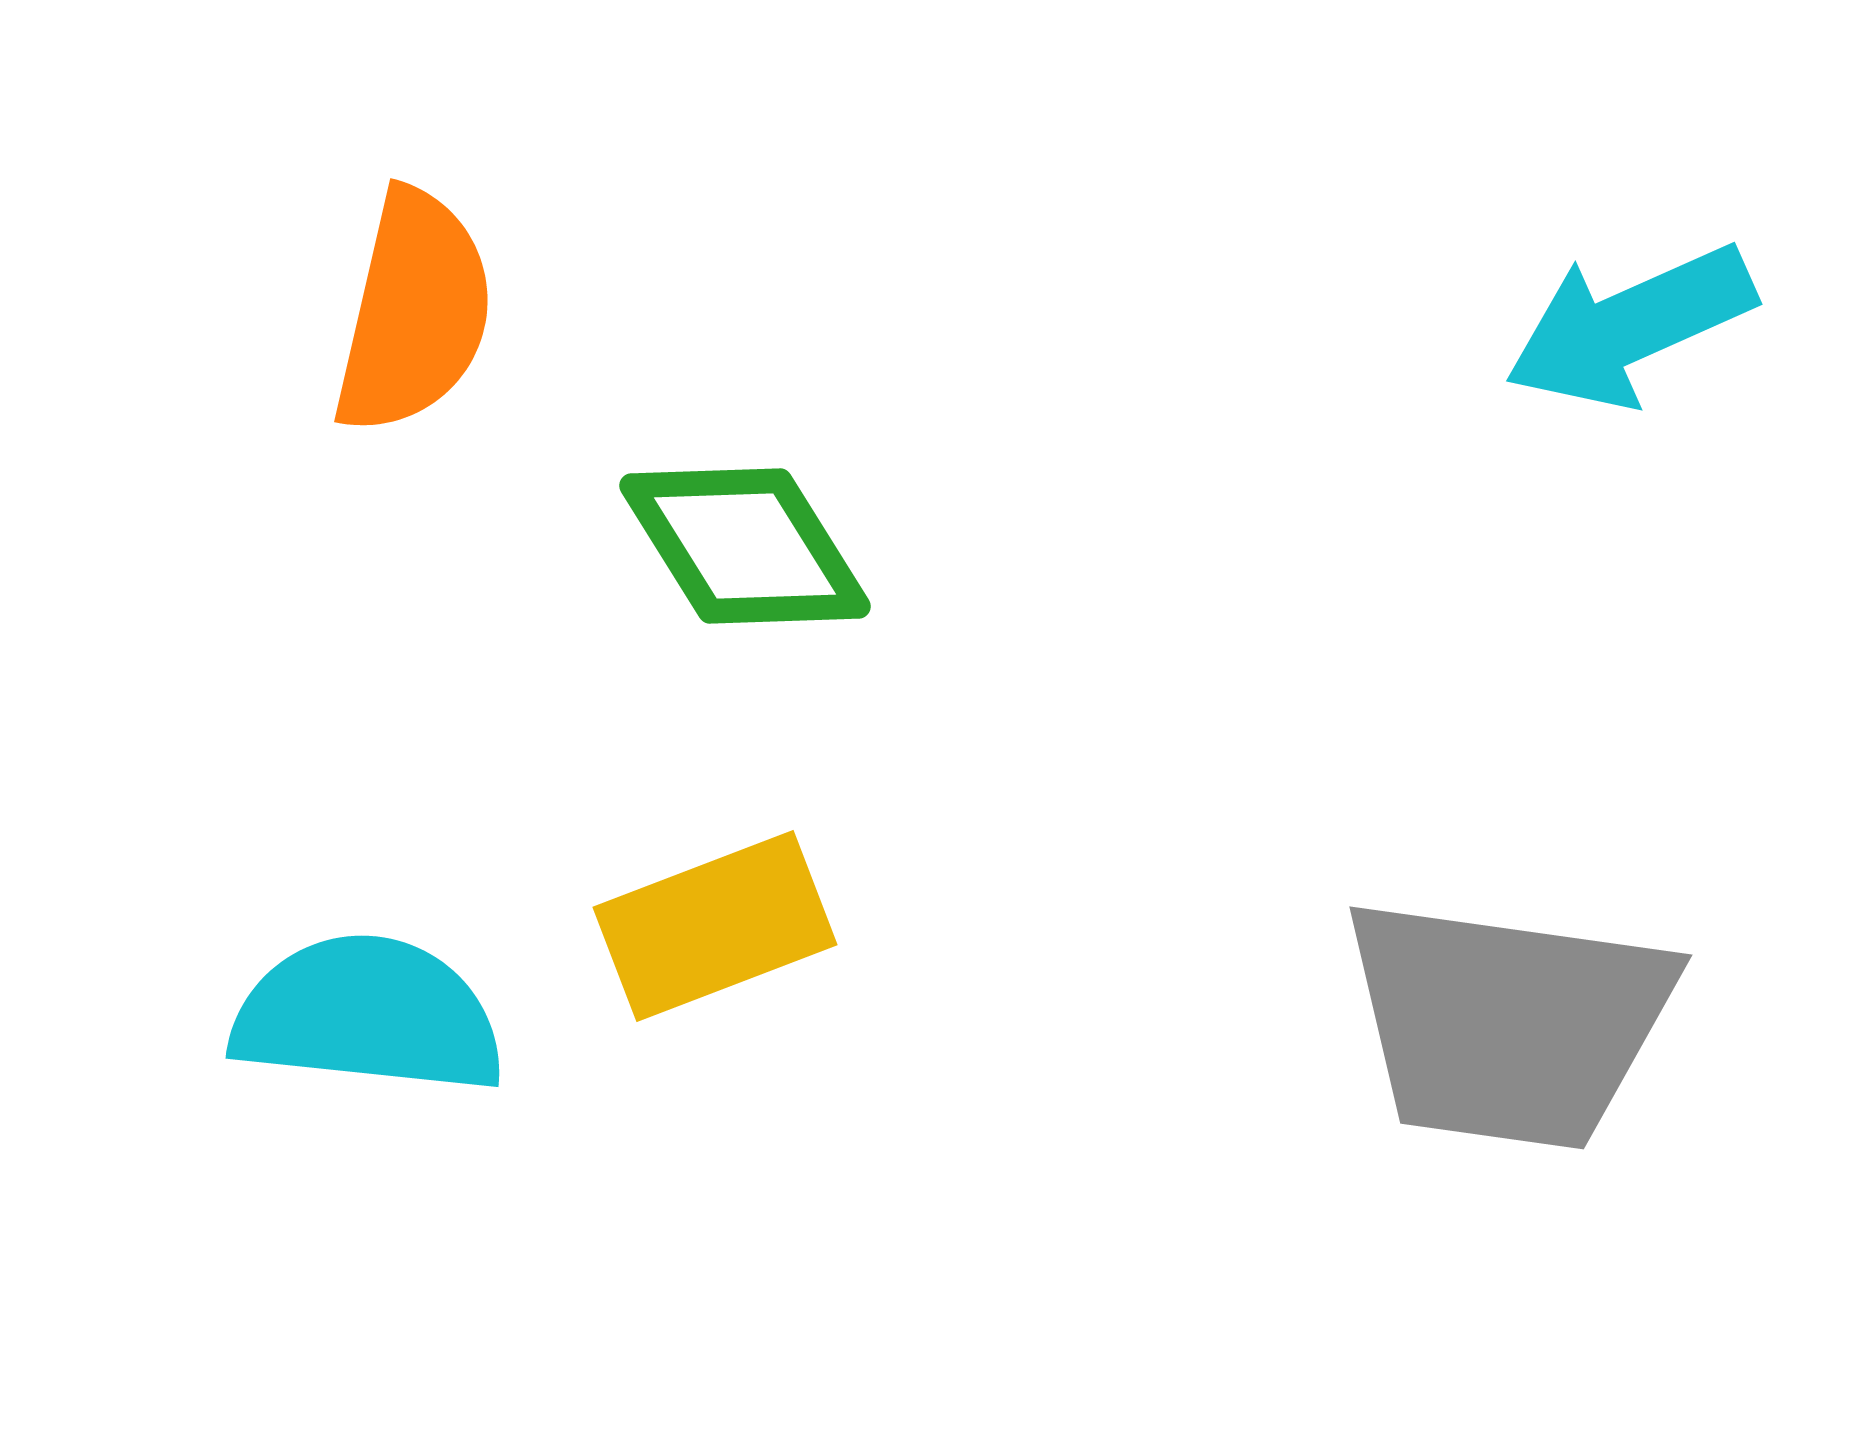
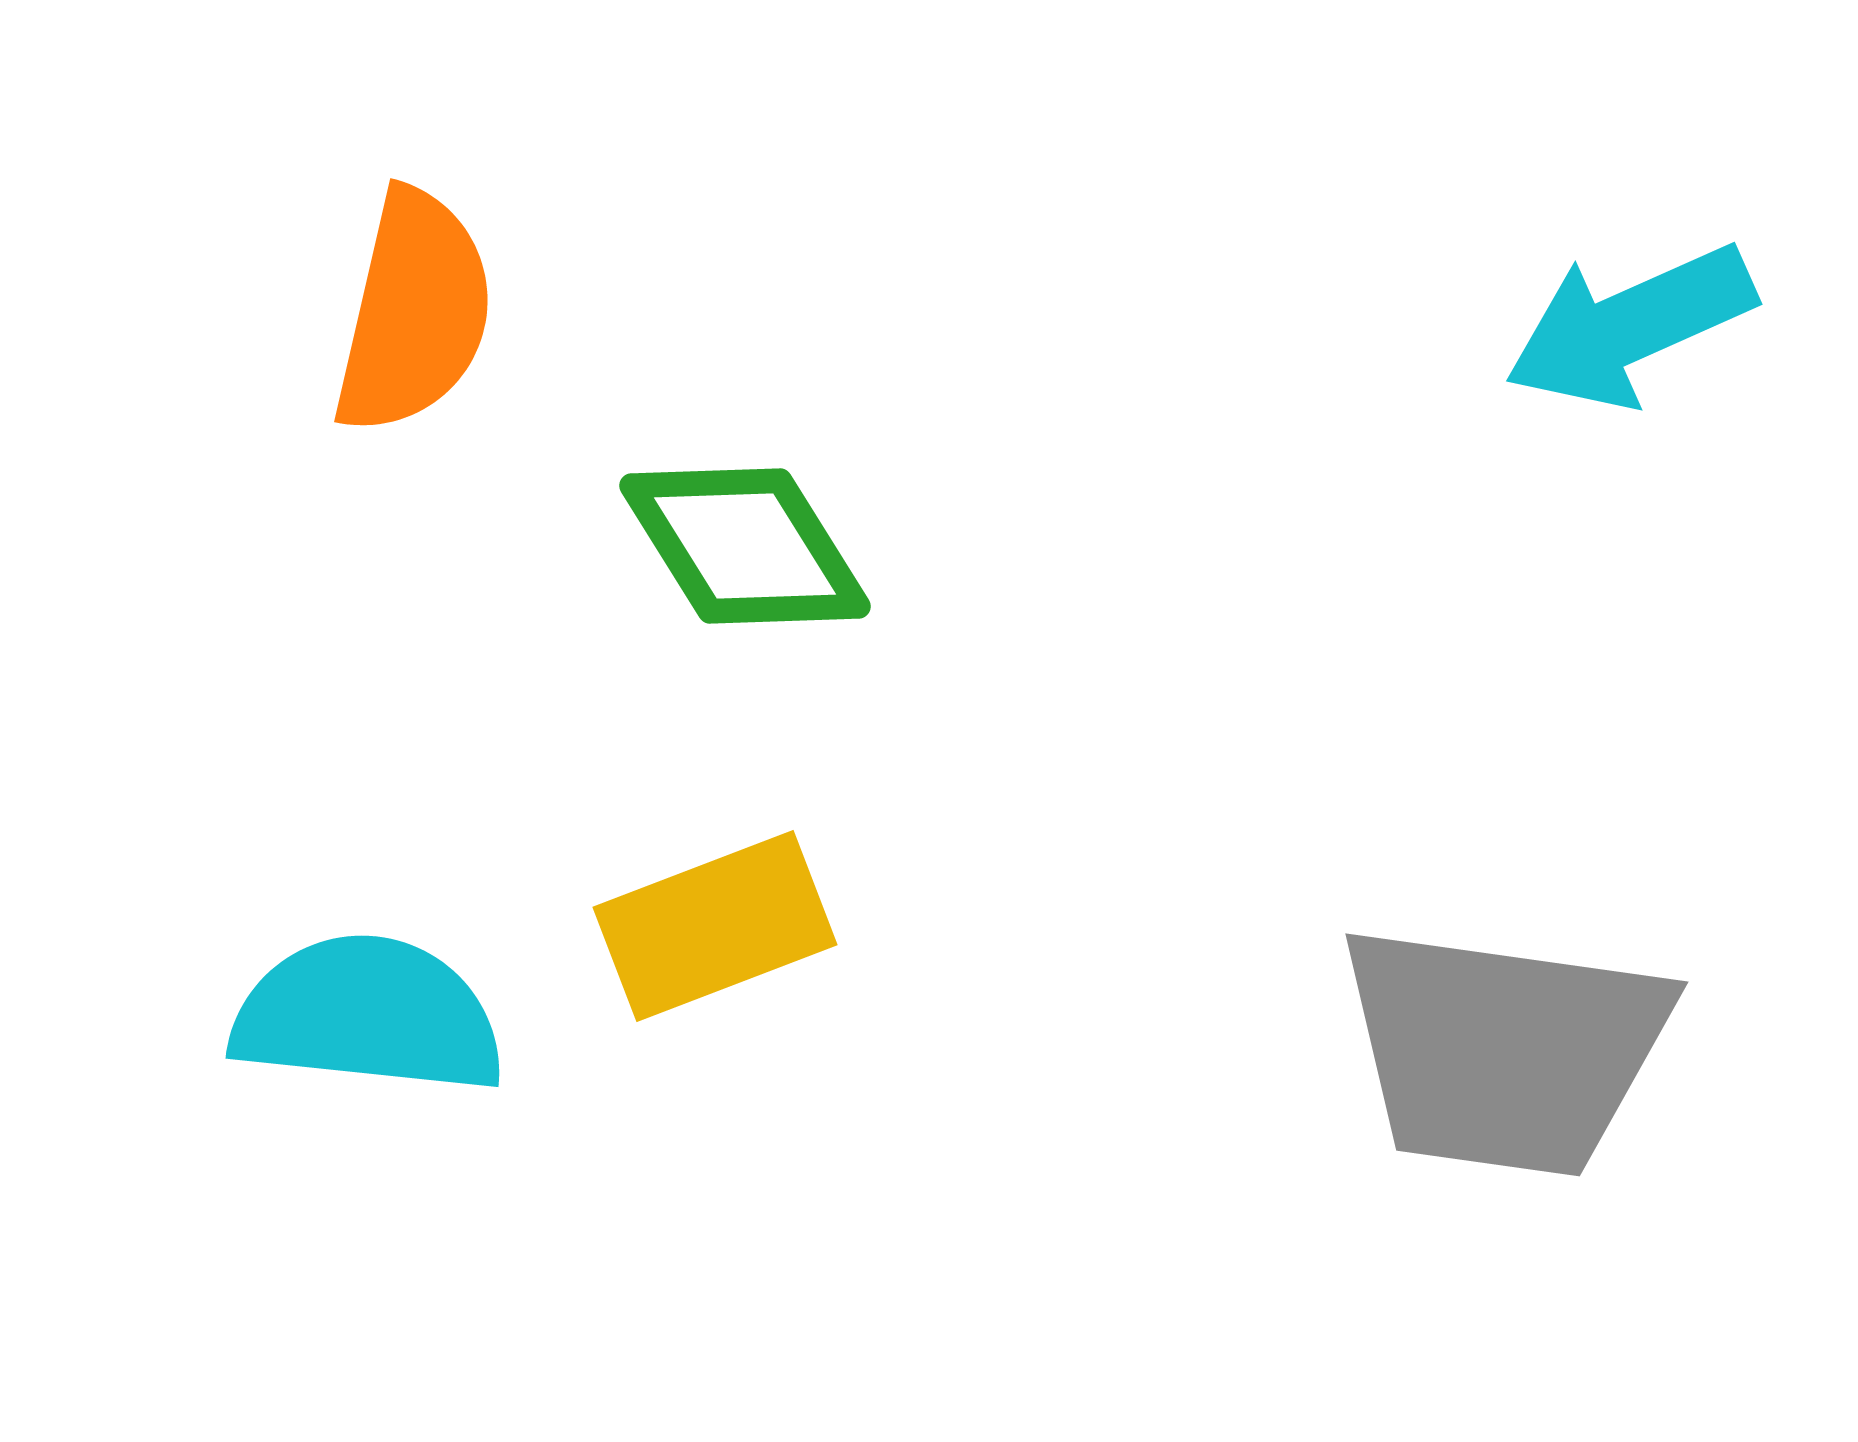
gray trapezoid: moved 4 px left, 27 px down
